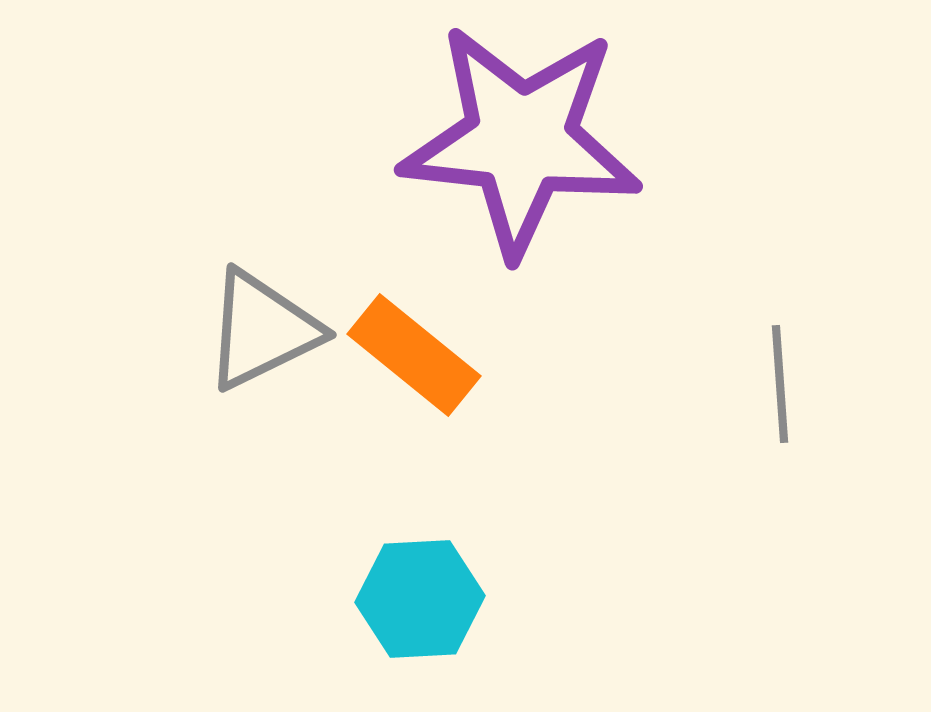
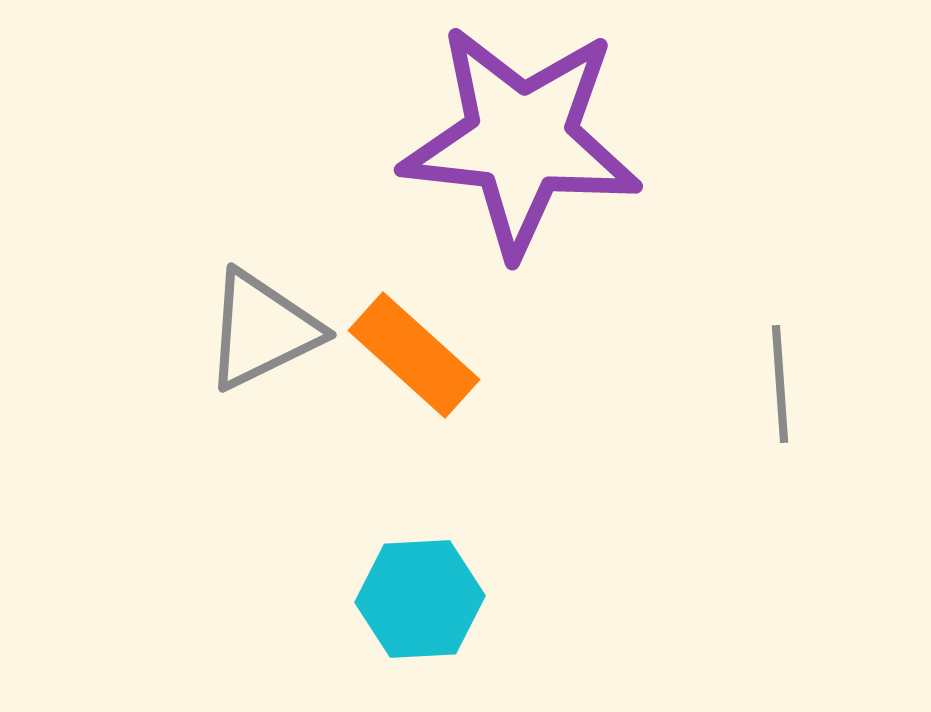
orange rectangle: rotated 3 degrees clockwise
